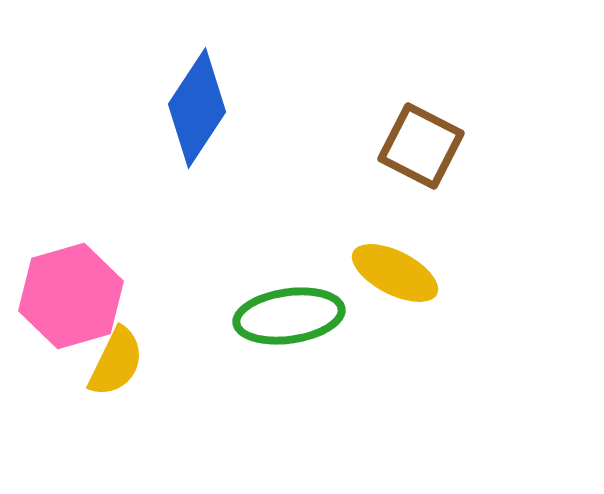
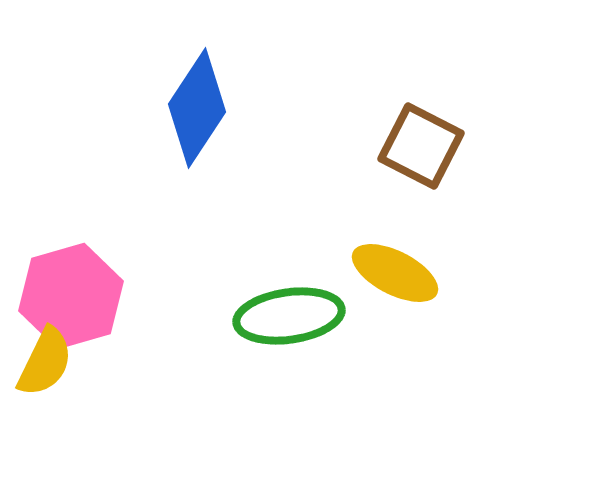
yellow semicircle: moved 71 px left
